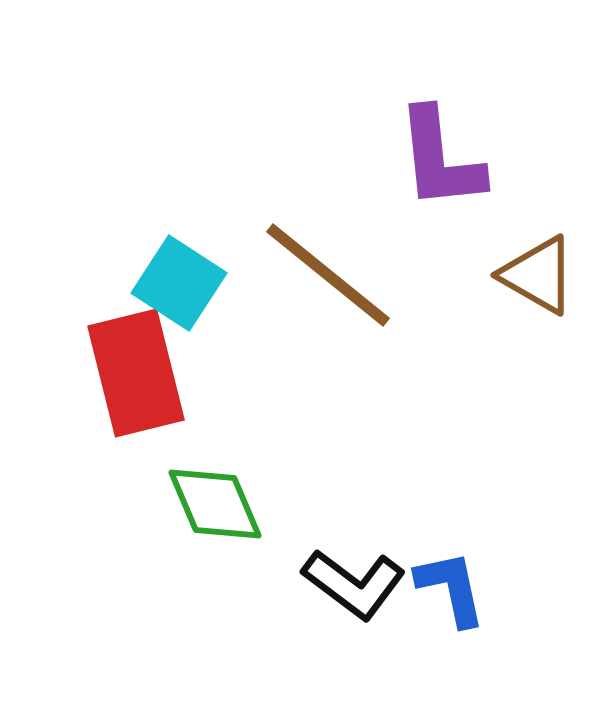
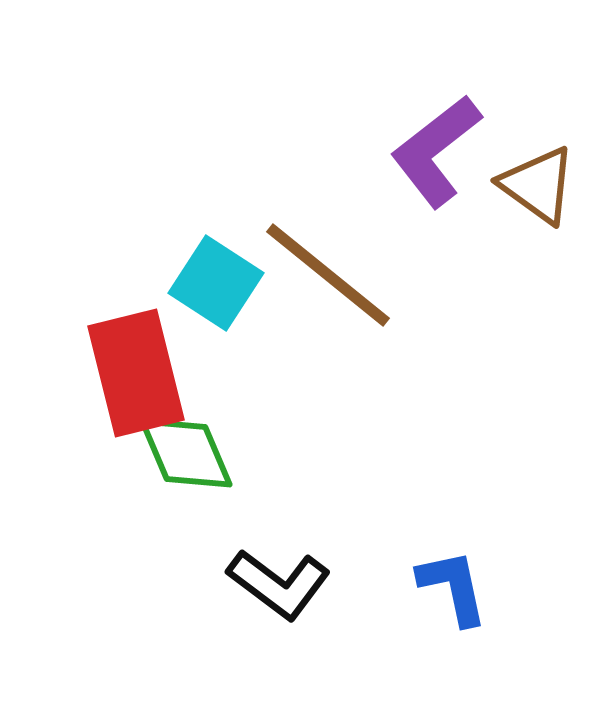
purple L-shape: moved 4 px left, 8 px up; rotated 58 degrees clockwise
brown triangle: moved 90 px up; rotated 6 degrees clockwise
cyan square: moved 37 px right
green diamond: moved 29 px left, 51 px up
black L-shape: moved 75 px left
blue L-shape: moved 2 px right, 1 px up
